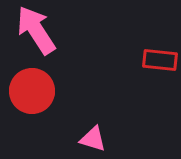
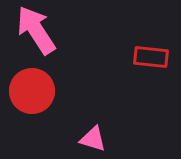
red rectangle: moved 9 px left, 3 px up
